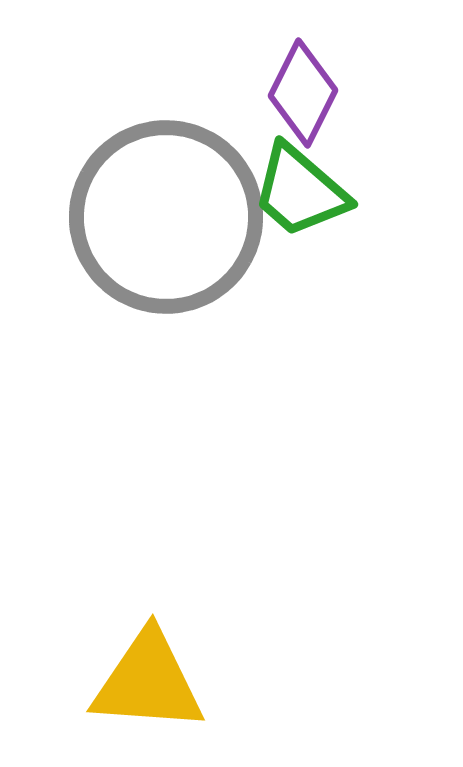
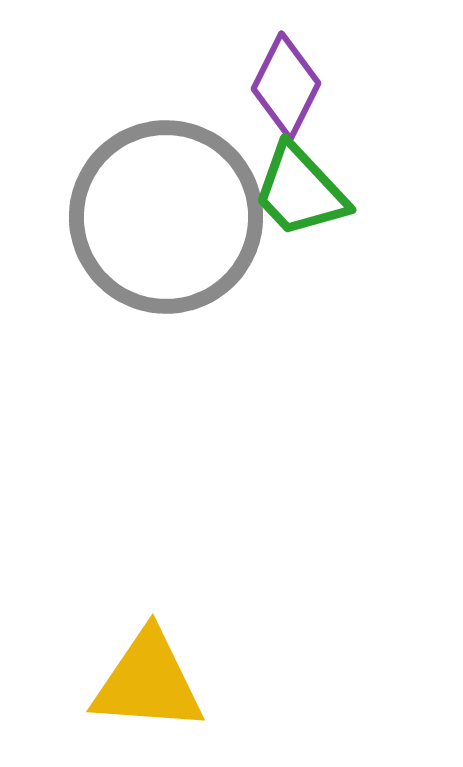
purple diamond: moved 17 px left, 7 px up
green trapezoid: rotated 6 degrees clockwise
